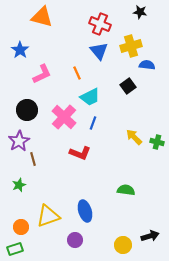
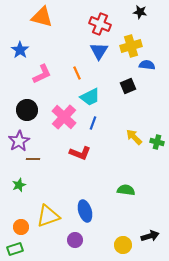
blue triangle: rotated 12 degrees clockwise
black square: rotated 14 degrees clockwise
brown line: rotated 72 degrees counterclockwise
